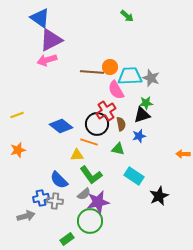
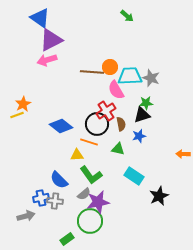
orange star: moved 5 px right, 46 px up; rotated 14 degrees counterclockwise
